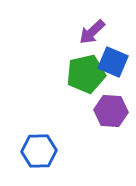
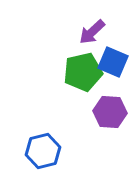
green pentagon: moved 3 px left, 2 px up
purple hexagon: moved 1 px left, 1 px down
blue hexagon: moved 4 px right; rotated 12 degrees counterclockwise
